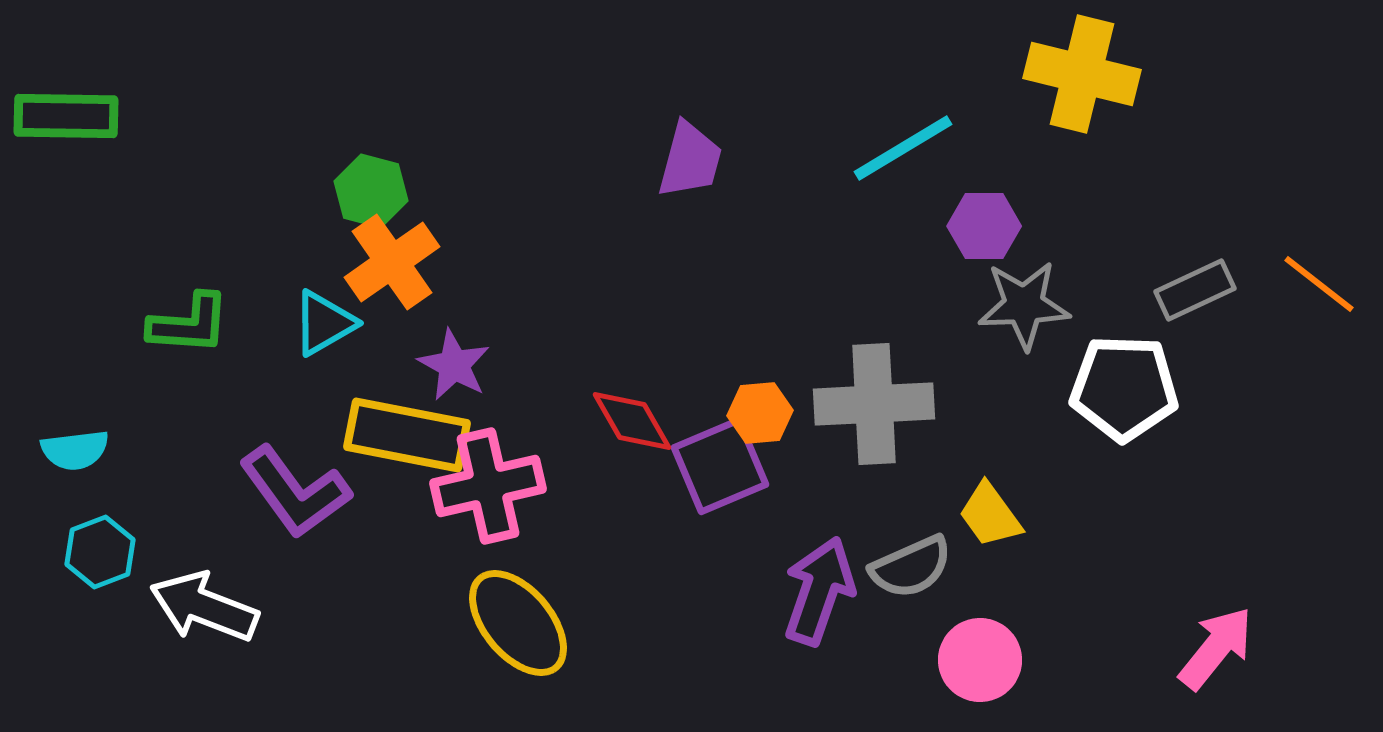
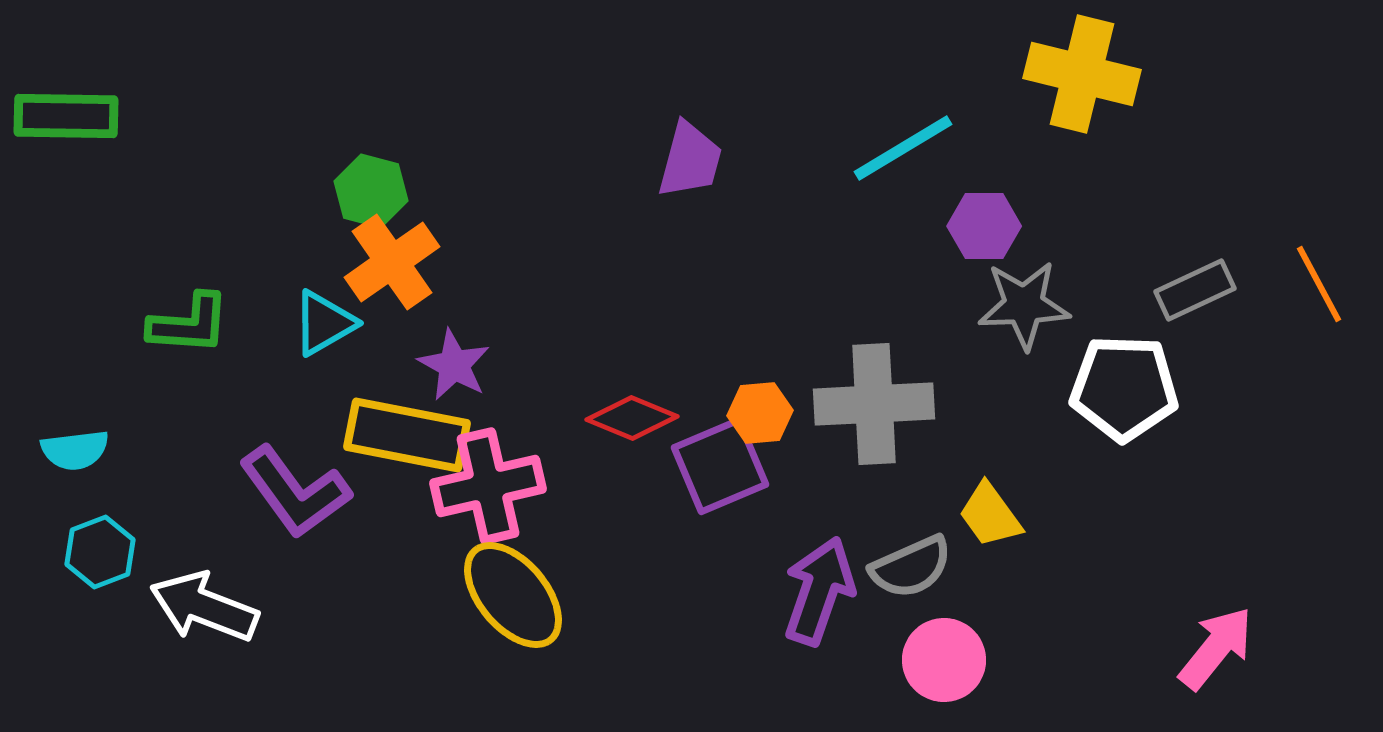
orange line: rotated 24 degrees clockwise
red diamond: moved 3 px up; rotated 38 degrees counterclockwise
yellow ellipse: moved 5 px left, 28 px up
pink circle: moved 36 px left
